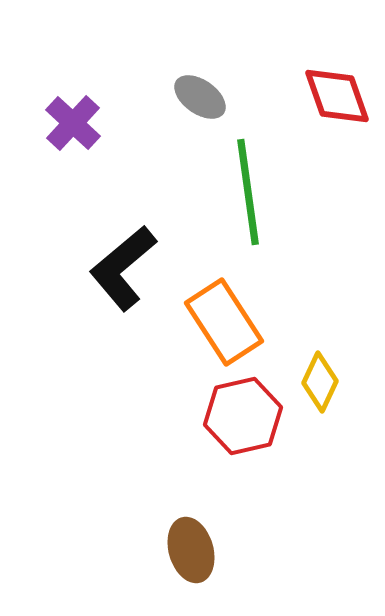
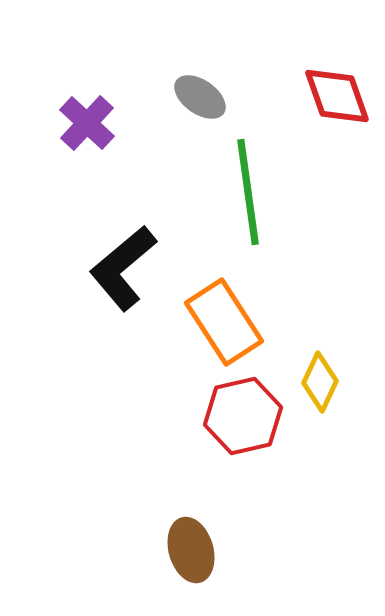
purple cross: moved 14 px right
